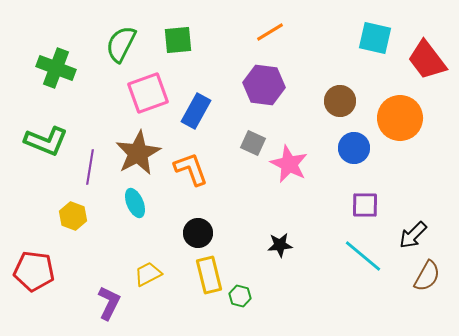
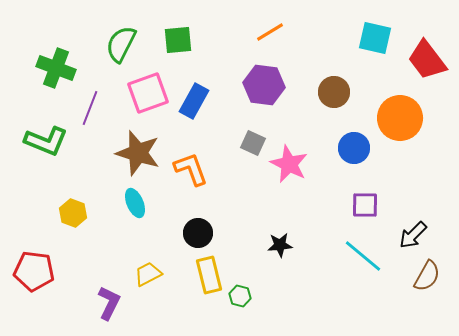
brown circle: moved 6 px left, 9 px up
blue rectangle: moved 2 px left, 10 px up
brown star: rotated 27 degrees counterclockwise
purple line: moved 59 px up; rotated 12 degrees clockwise
yellow hexagon: moved 3 px up
